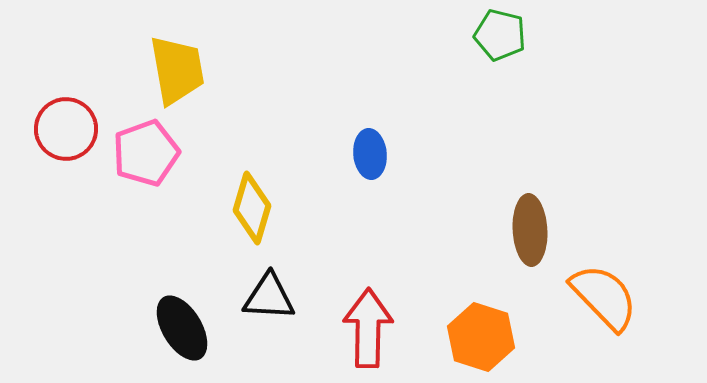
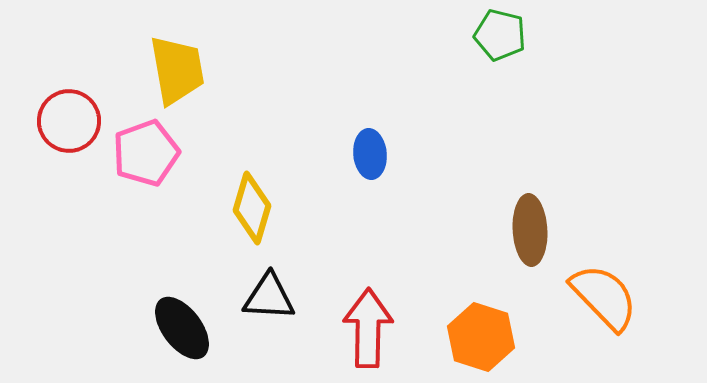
red circle: moved 3 px right, 8 px up
black ellipse: rotated 6 degrees counterclockwise
